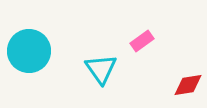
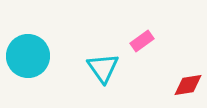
cyan circle: moved 1 px left, 5 px down
cyan triangle: moved 2 px right, 1 px up
